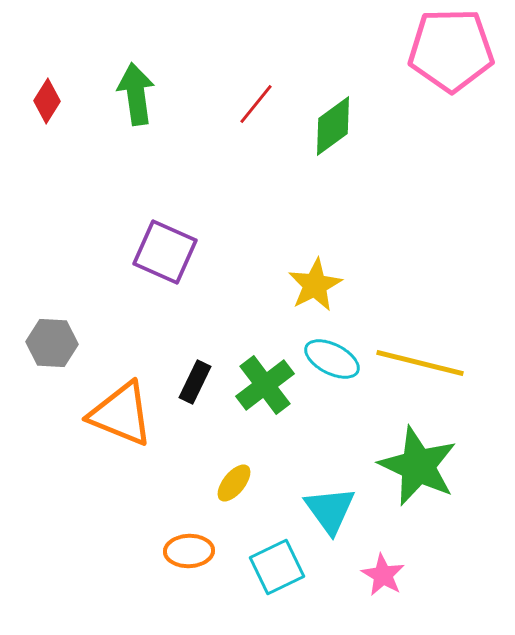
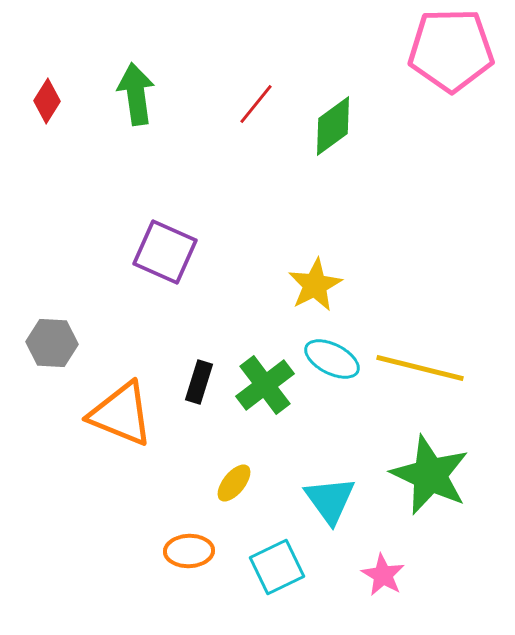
yellow line: moved 5 px down
black rectangle: moved 4 px right; rotated 9 degrees counterclockwise
green star: moved 12 px right, 9 px down
cyan triangle: moved 10 px up
